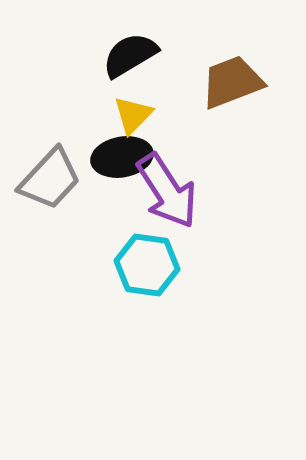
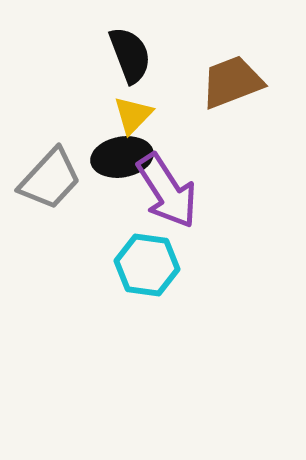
black semicircle: rotated 100 degrees clockwise
